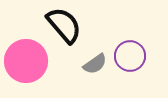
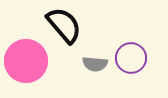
purple circle: moved 1 px right, 2 px down
gray semicircle: rotated 40 degrees clockwise
